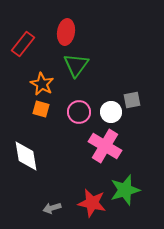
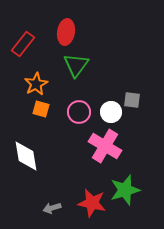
orange star: moved 6 px left; rotated 15 degrees clockwise
gray square: rotated 18 degrees clockwise
